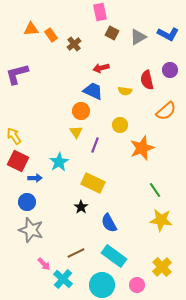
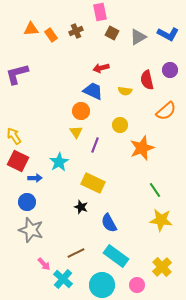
brown cross: moved 2 px right, 13 px up; rotated 16 degrees clockwise
black star: rotated 16 degrees counterclockwise
cyan rectangle: moved 2 px right
